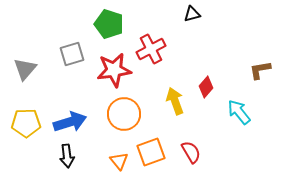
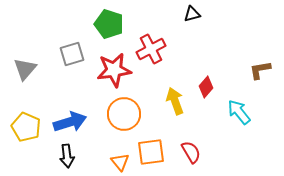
yellow pentagon: moved 4 px down; rotated 24 degrees clockwise
orange square: rotated 12 degrees clockwise
orange triangle: moved 1 px right, 1 px down
